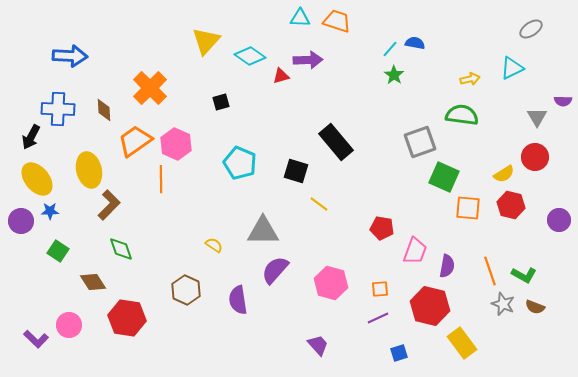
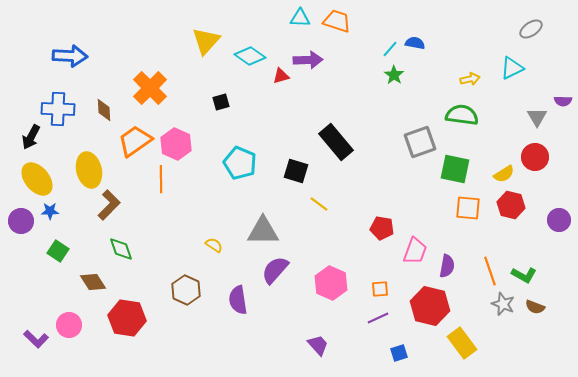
green square at (444, 177): moved 11 px right, 8 px up; rotated 12 degrees counterclockwise
pink hexagon at (331, 283): rotated 8 degrees clockwise
